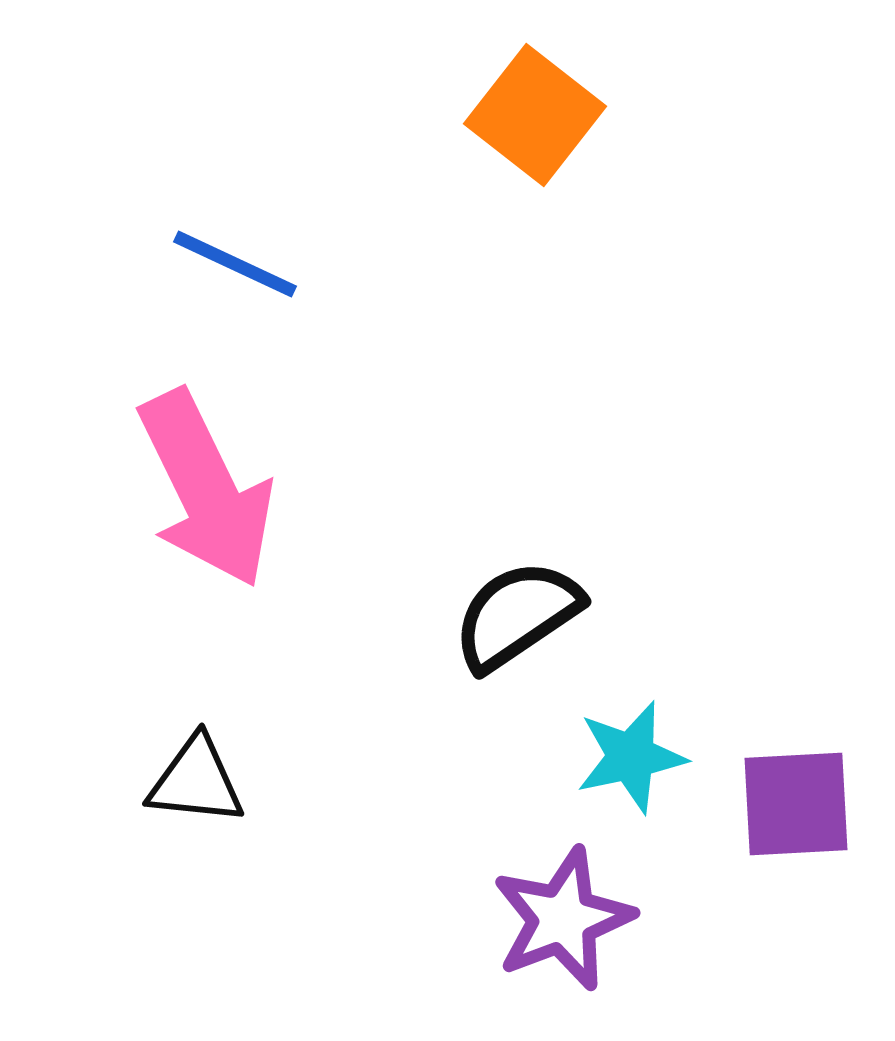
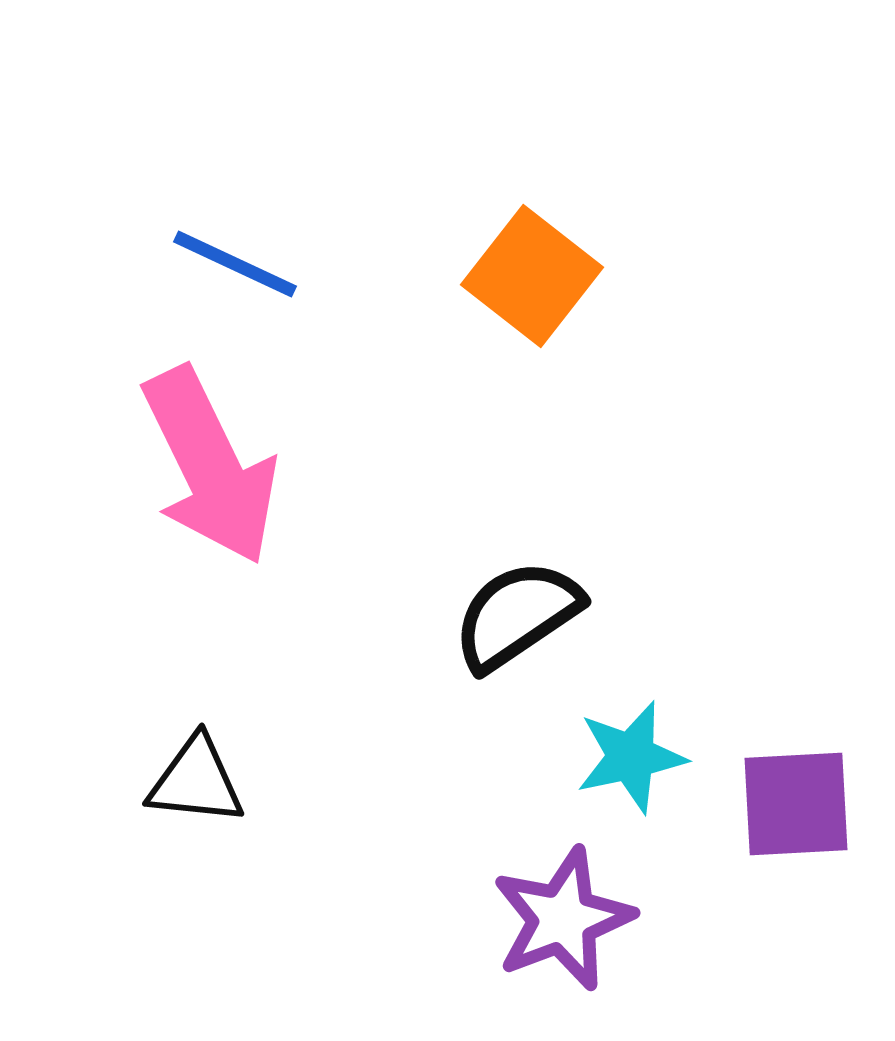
orange square: moved 3 px left, 161 px down
pink arrow: moved 4 px right, 23 px up
